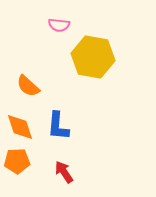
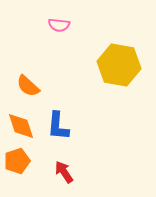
yellow hexagon: moved 26 px right, 8 px down
orange diamond: moved 1 px right, 1 px up
orange pentagon: rotated 15 degrees counterclockwise
